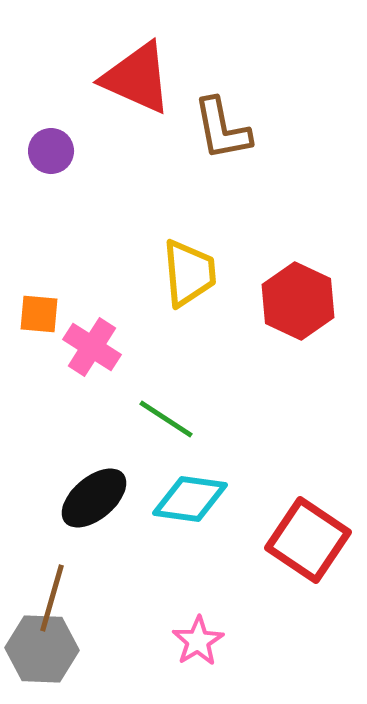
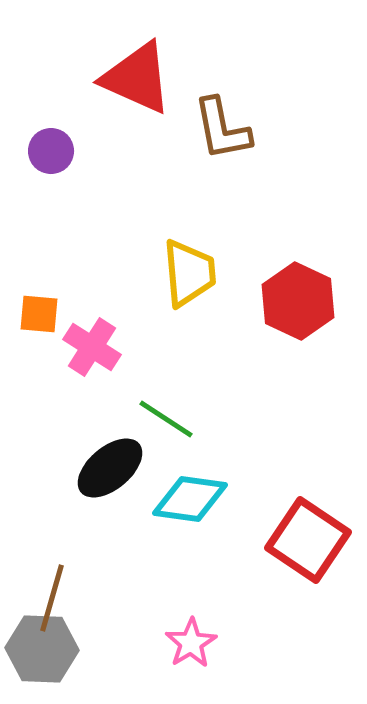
black ellipse: moved 16 px right, 30 px up
pink star: moved 7 px left, 2 px down
